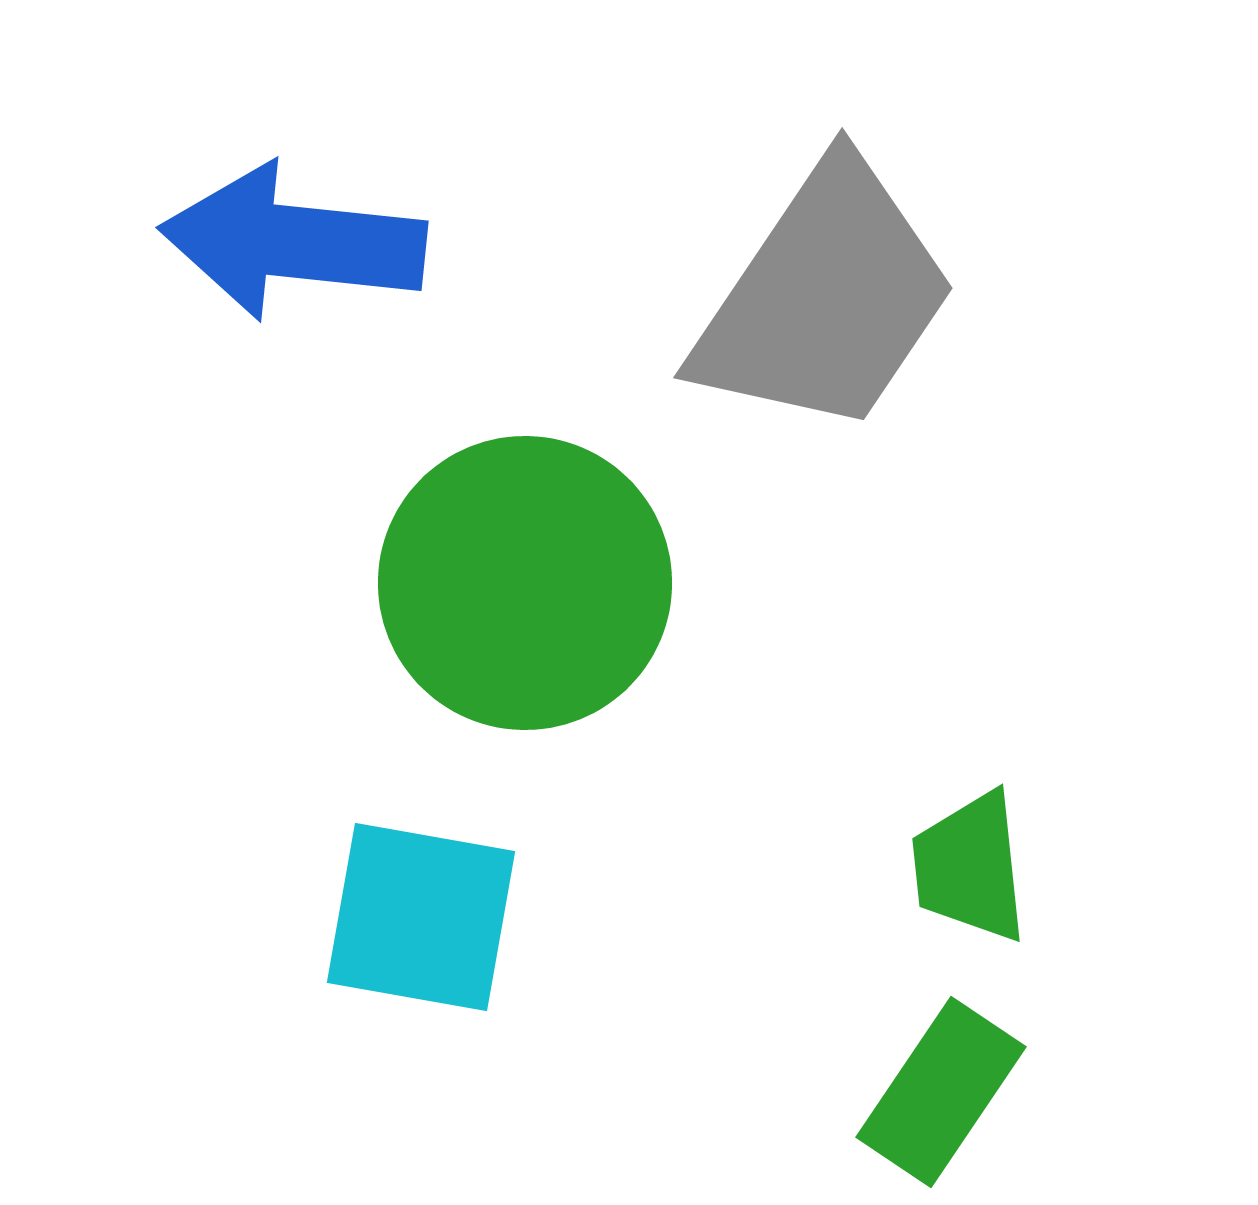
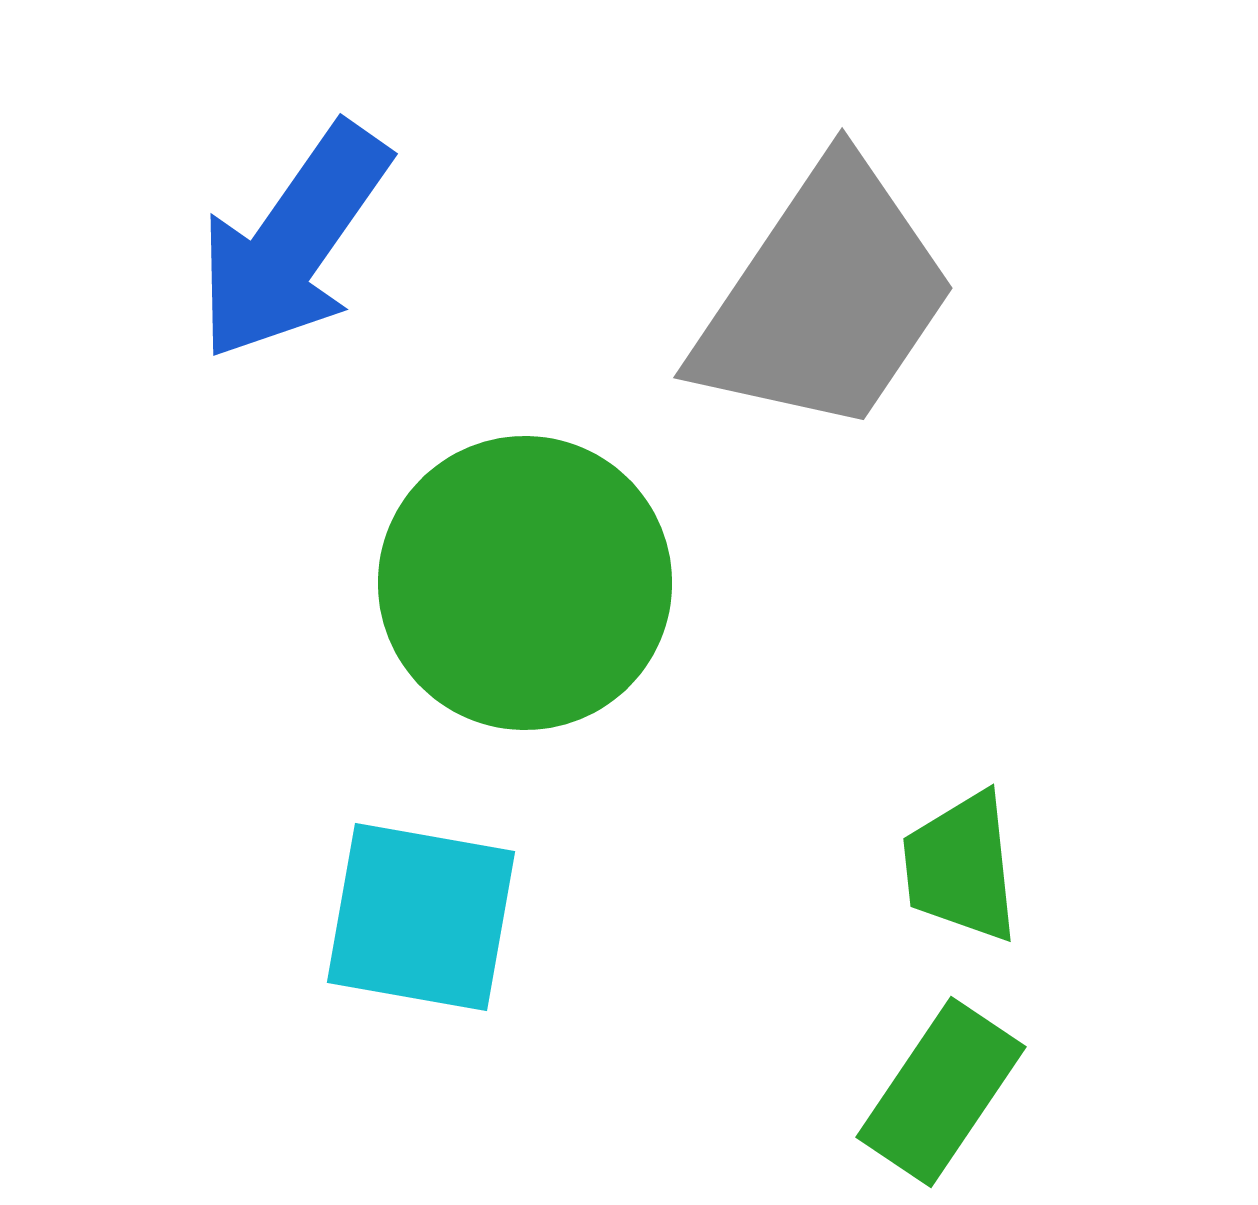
blue arrow: rotated 61 degrees counterclockwise
green trapezoid: moved 9 px left
